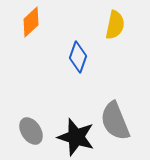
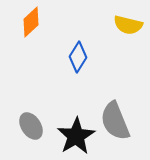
yellow semicircle: moved 13 px right; rotated 92 degrees clockwise
blue diamond: rotated 12 degrees clockwise
gray ellipse: moved 5 px up
black star: moved 1 px up; rotated 24 degrees clockwise
